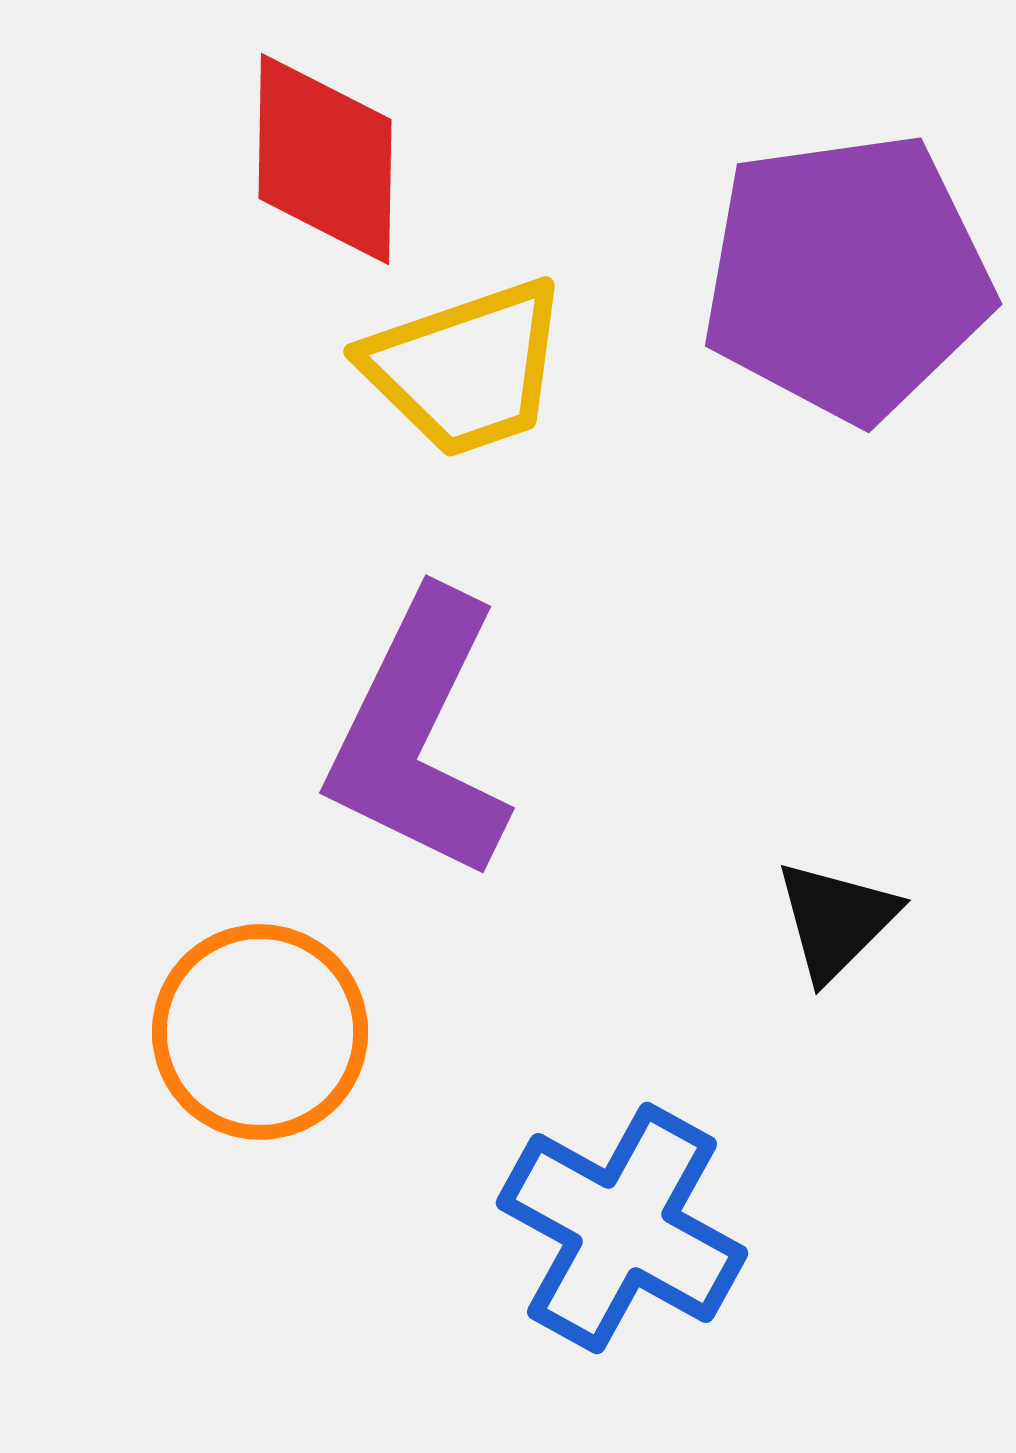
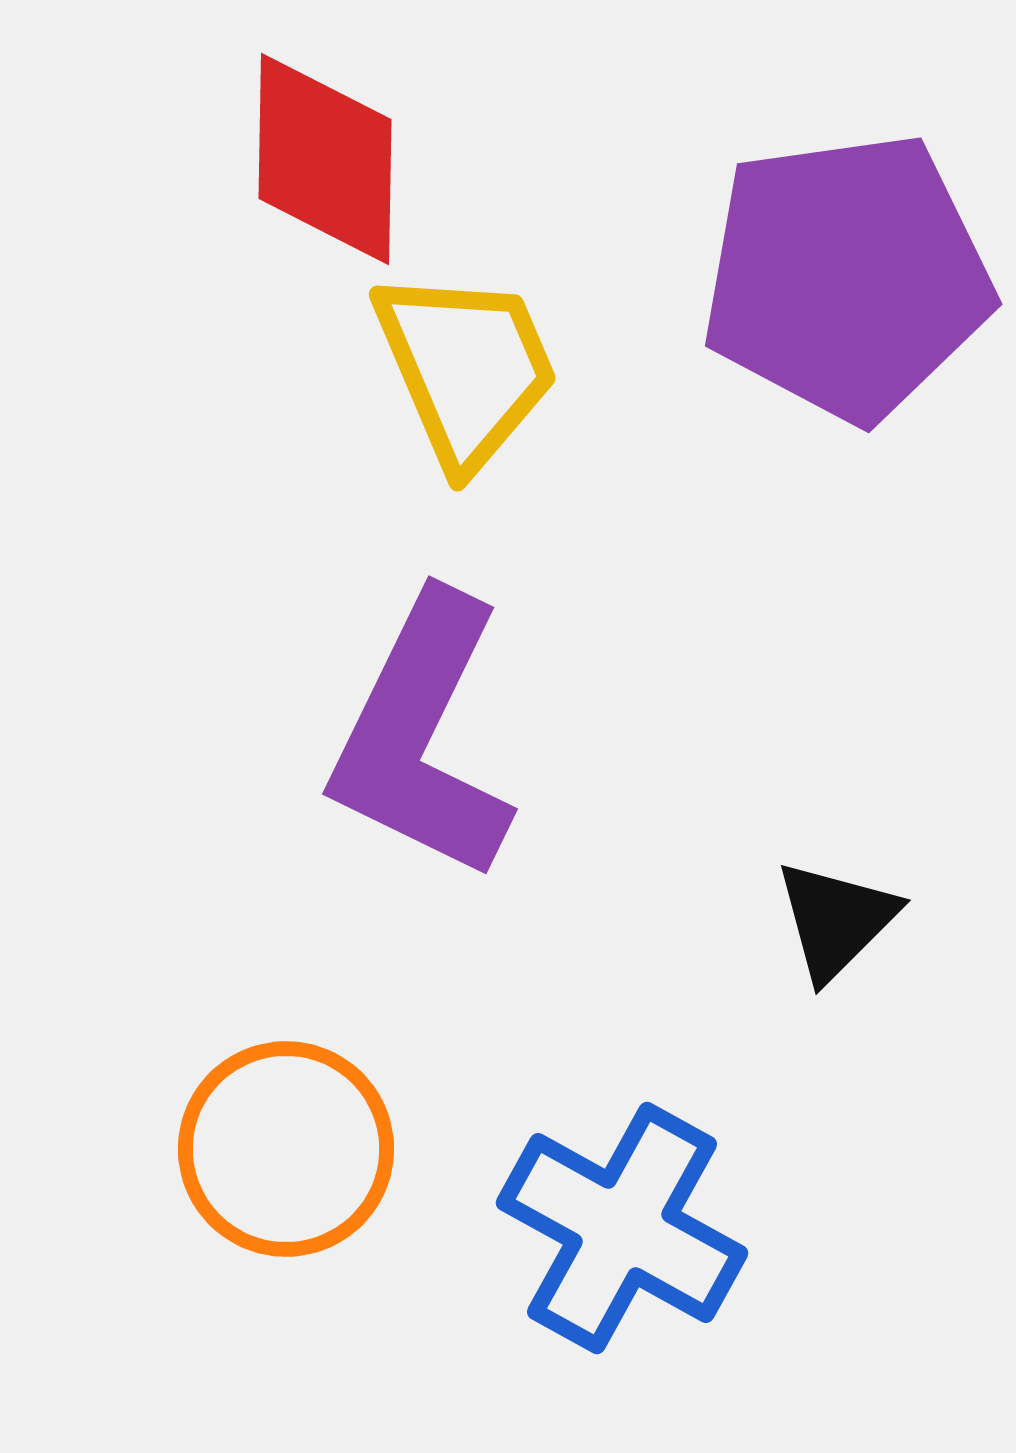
yellow trapezoid: rotated 94 degrees counterclockwise
purple L-shape: moved 3 px right, 1 px down
orange circle: moved 26 px right, 117 px down
